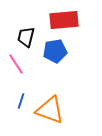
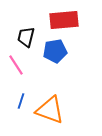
pink line: moved 1 px down
